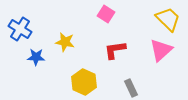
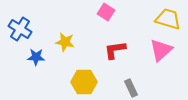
pink square: moved 2 px up
yellow trapezoid: rotated 28 degrees counterclockwise
yellow hexagon: rotated 25 degrees counterclockwise
